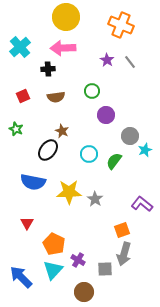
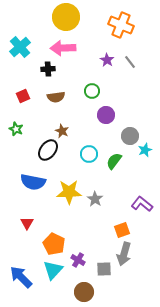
gray square: moved 1 px left
